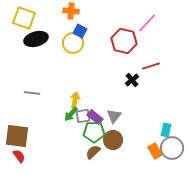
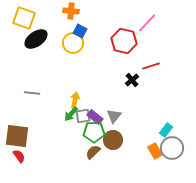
black ellipse: rotated 20 degrees counterclockwise
cyan rectangle: rotated 24 degrees clockwise
